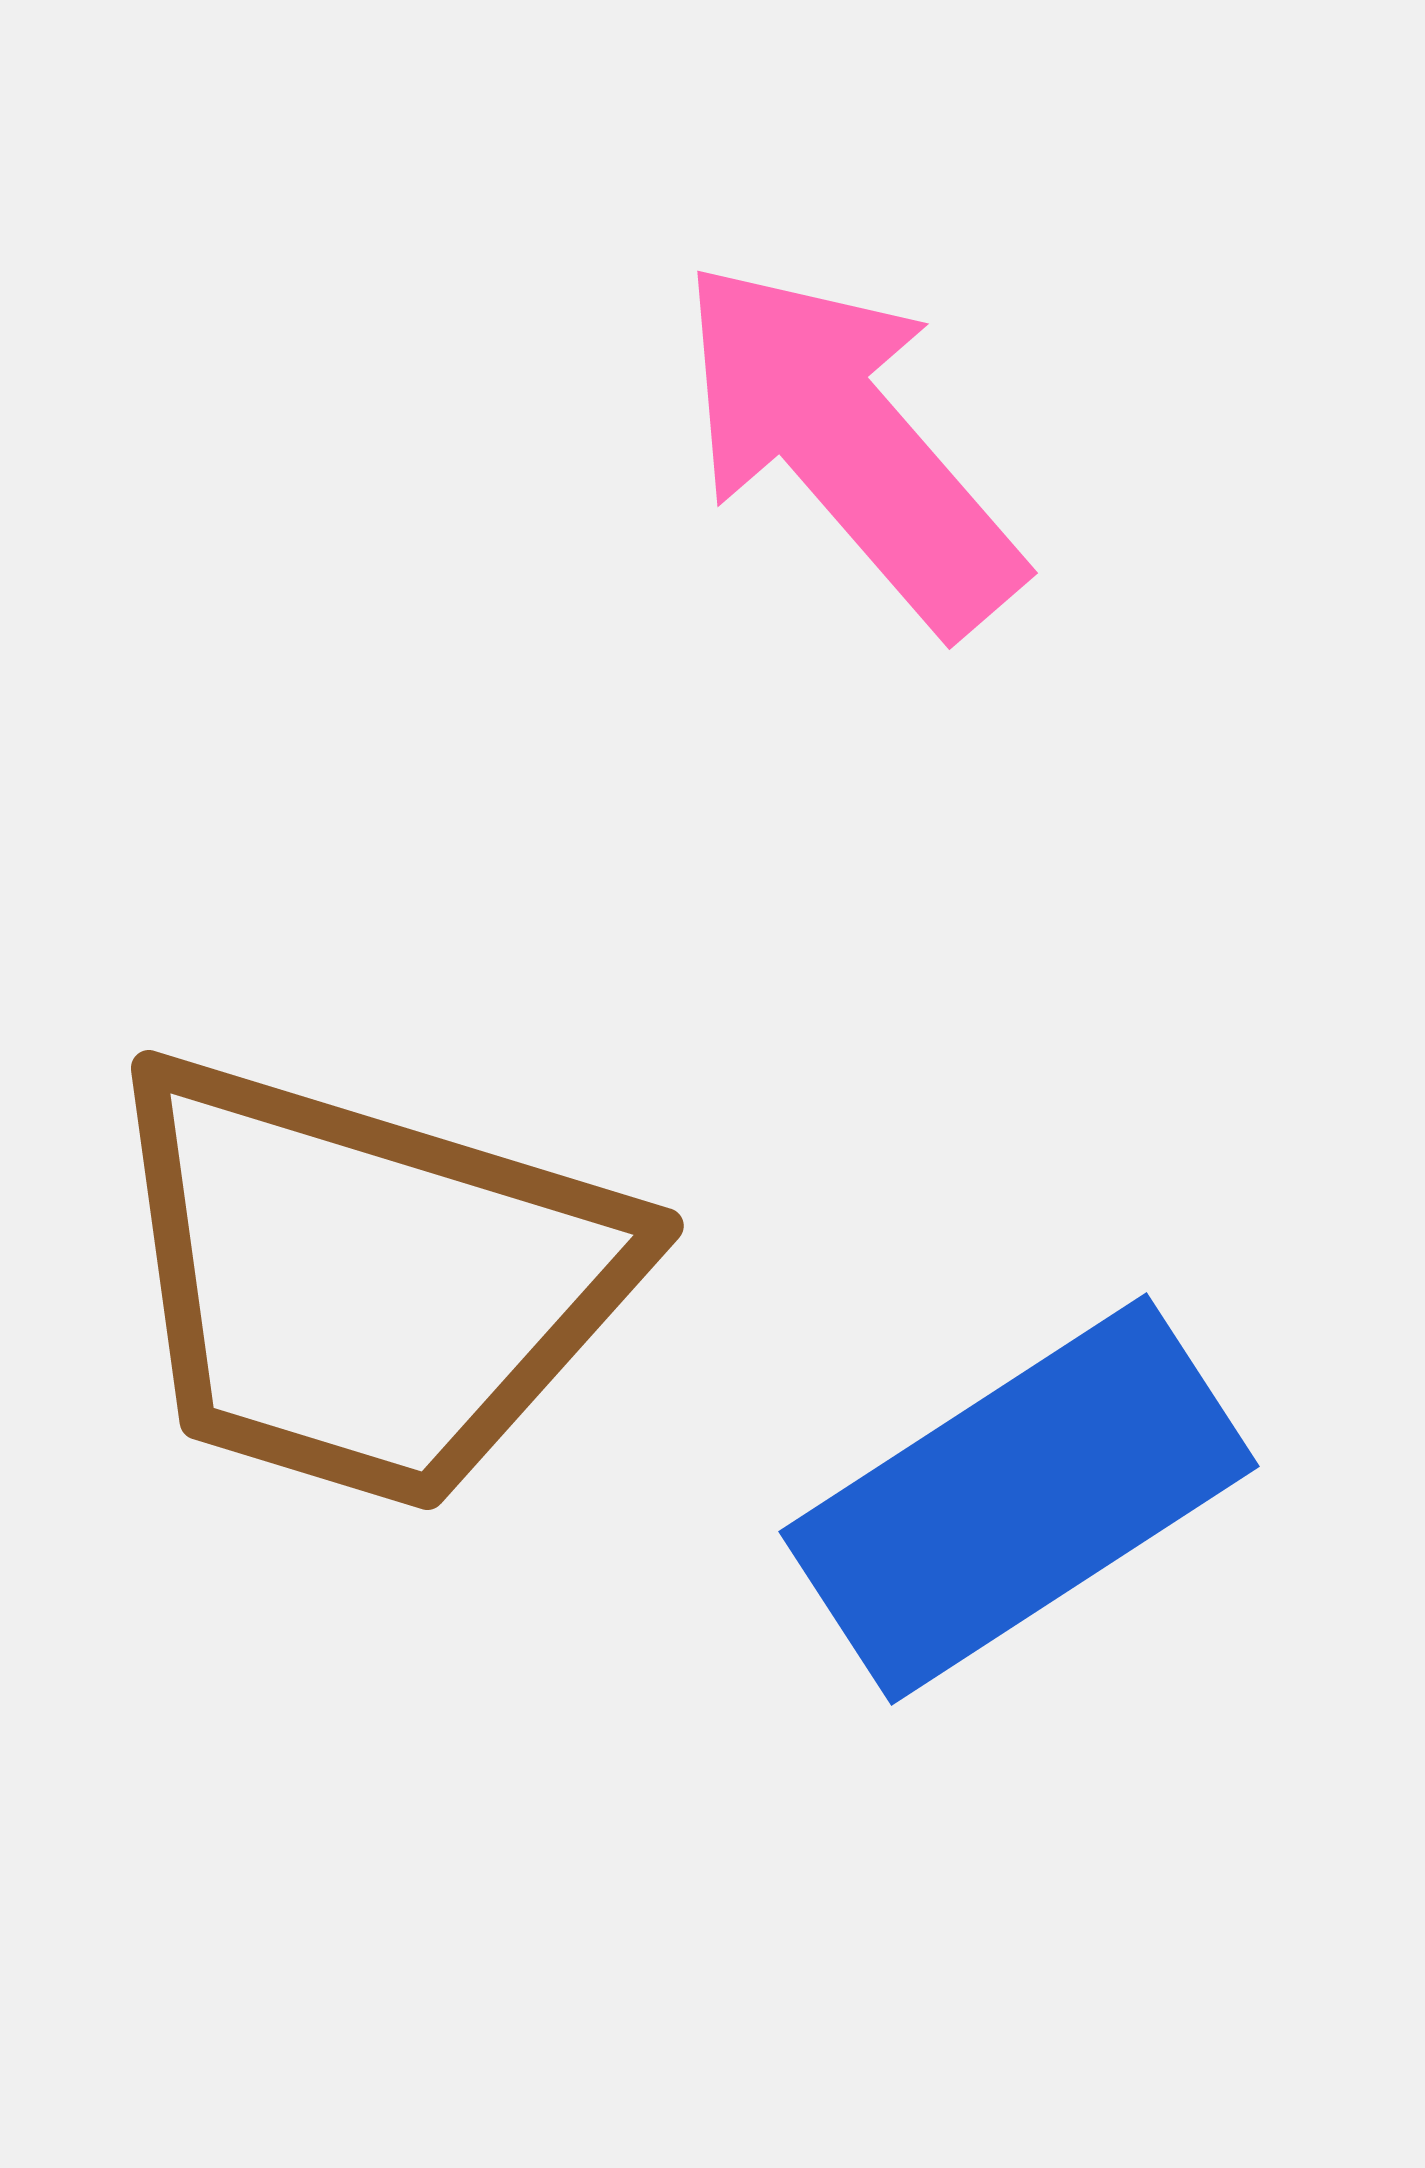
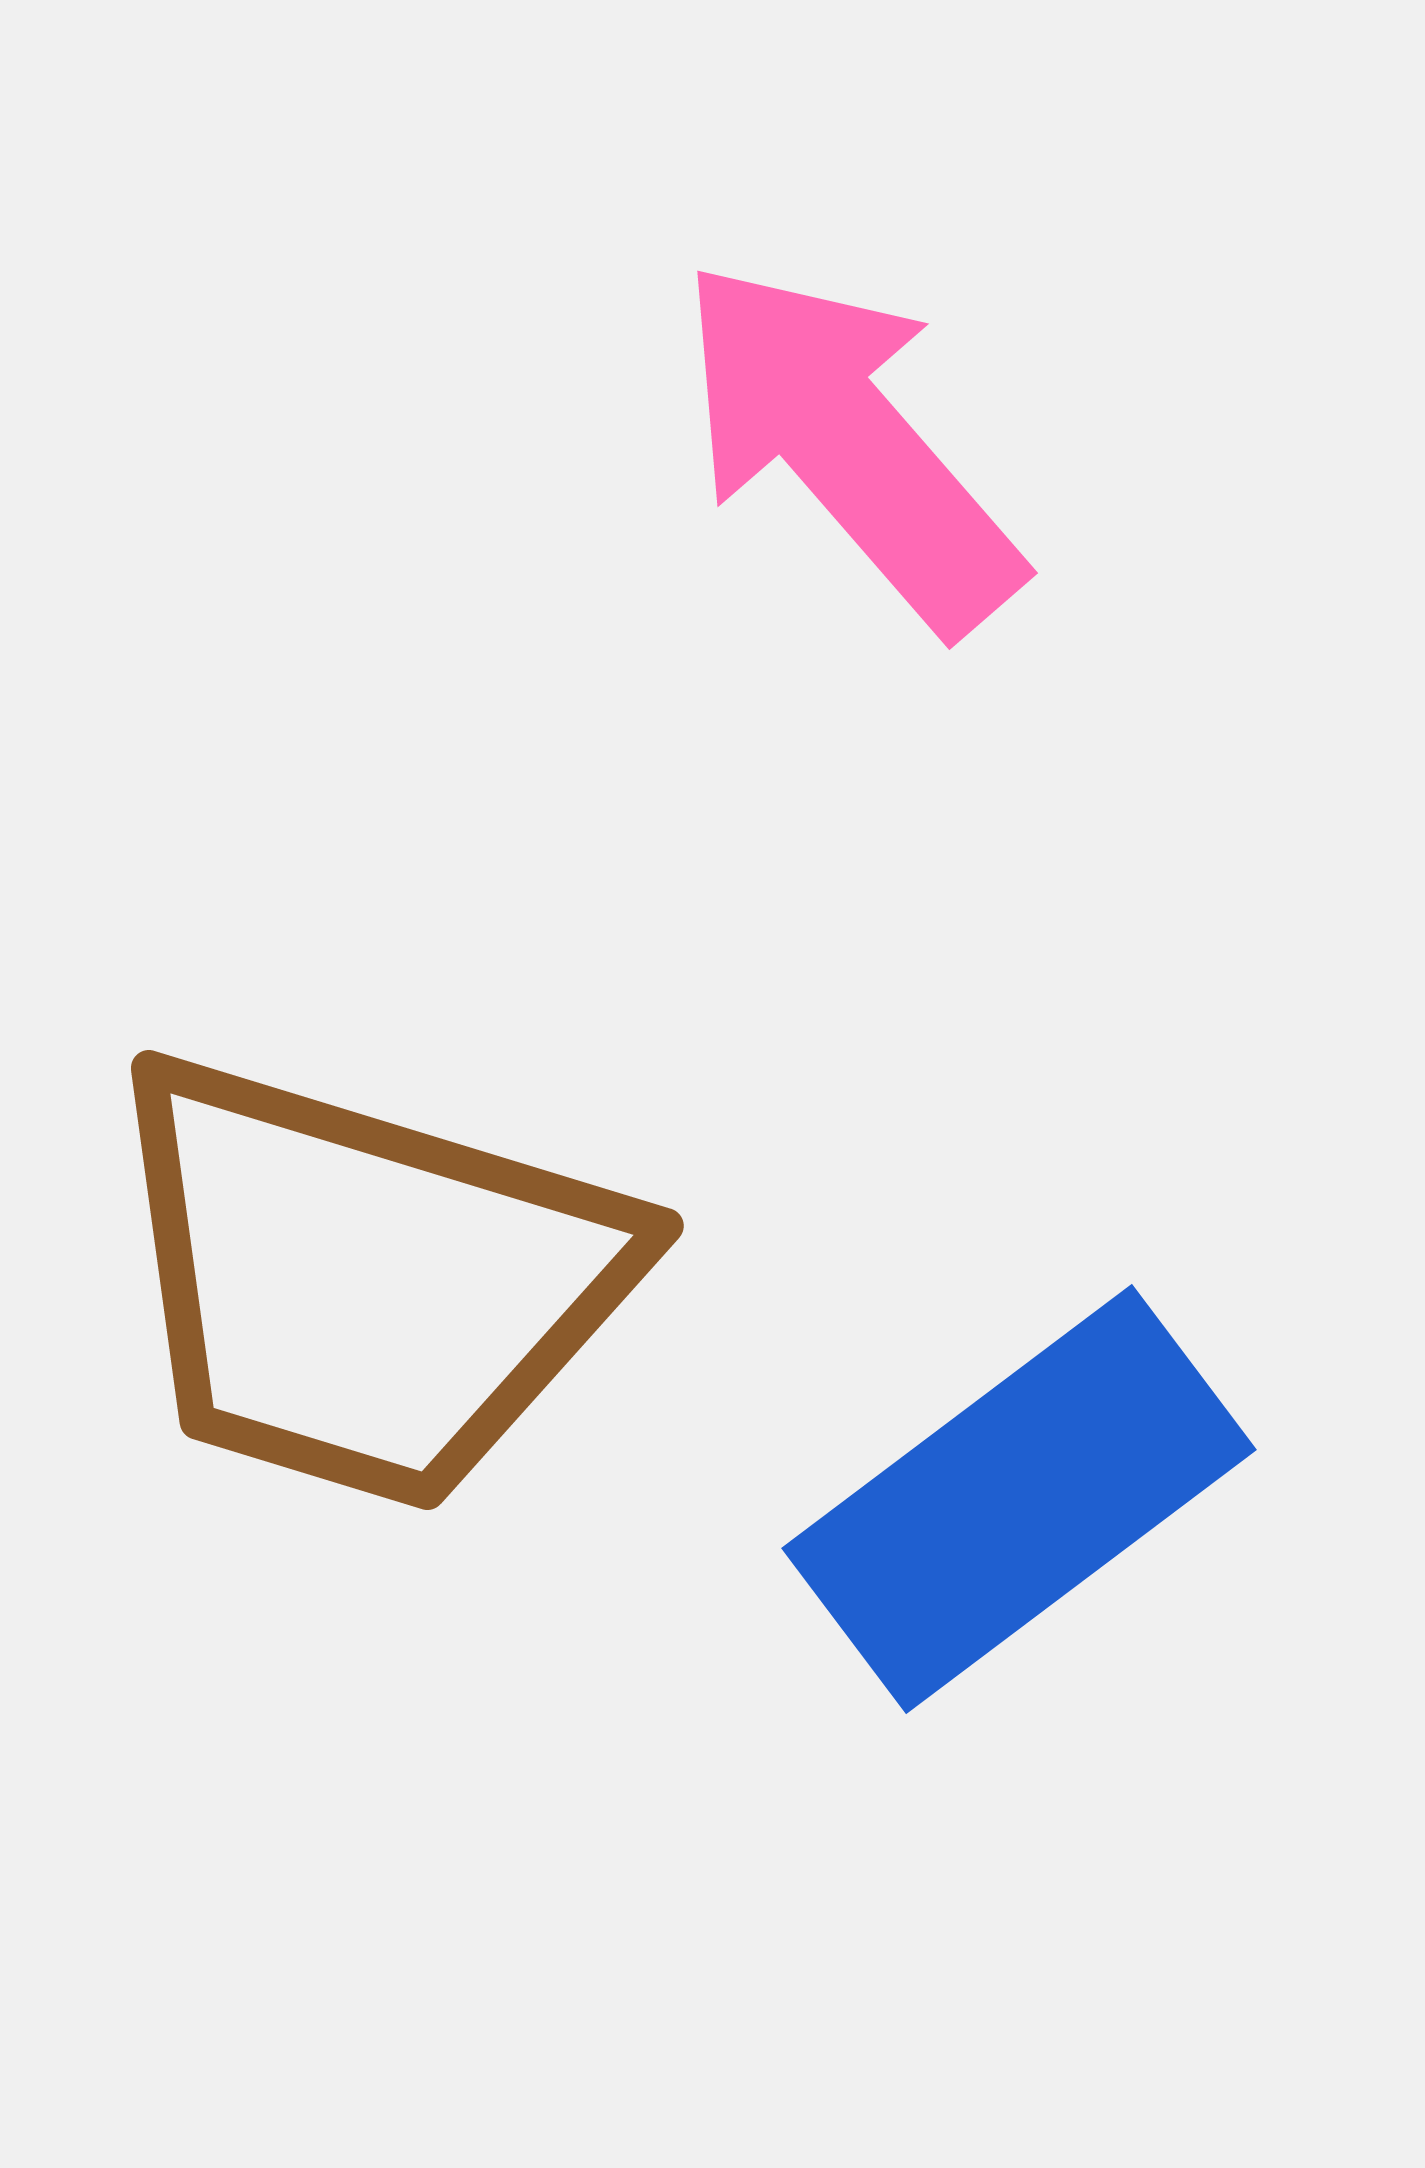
blue rectangle: rotated 4 degrees counterclockwise
